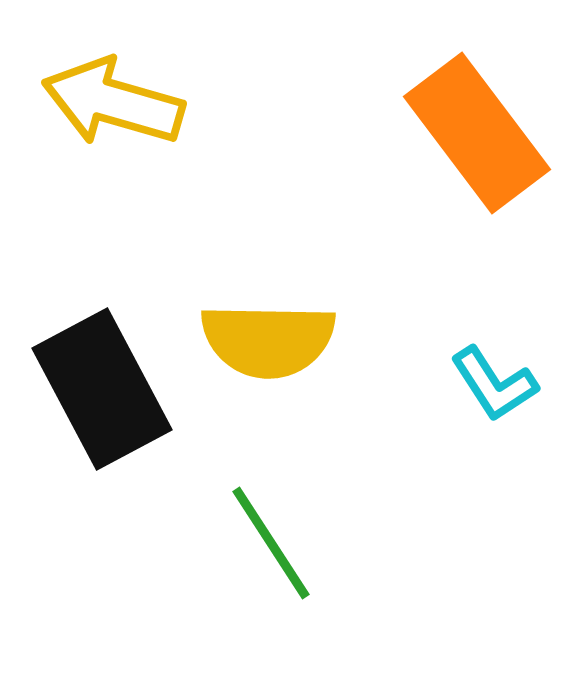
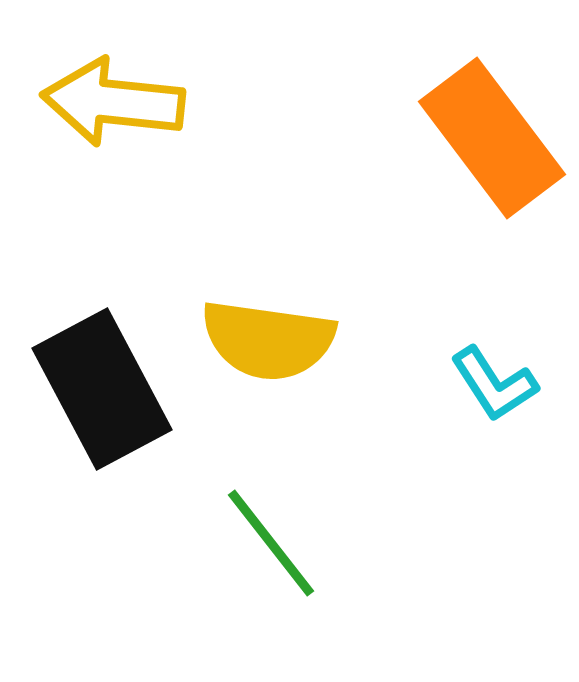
yellow arrow: rotated 10 degrees counterclockwise
orange rectangle: moved 15 px right, 5 px down
yellow semicircle: rotated 7 degrees clockwise
green line: rotated 5 degrees counterclockwise
